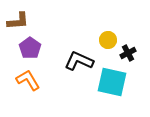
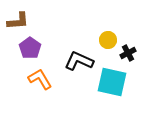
orange L-shape: moved 12 px right, 1 px up
